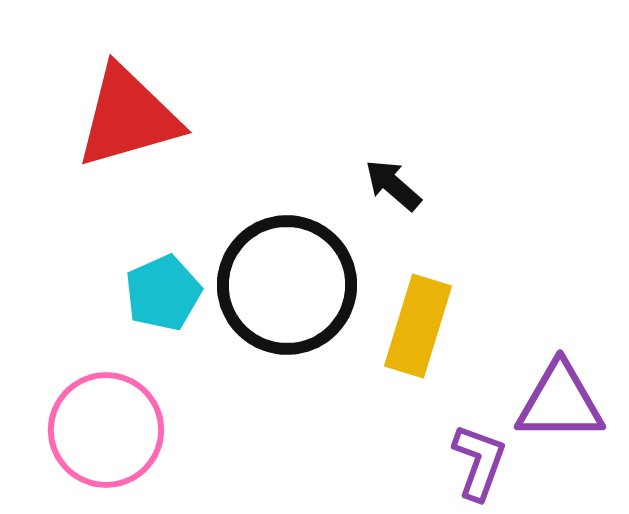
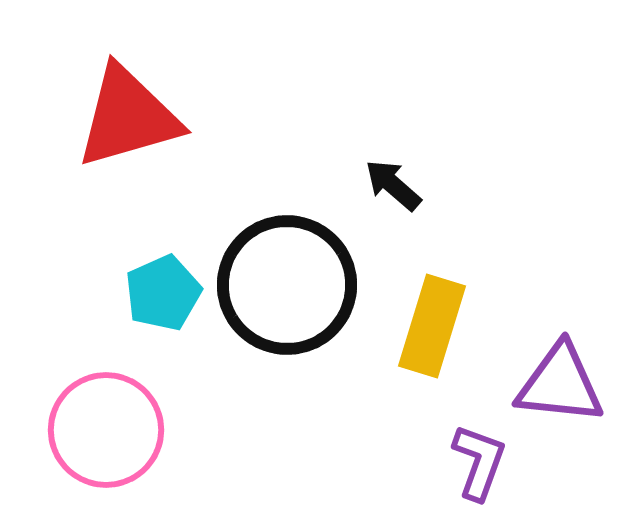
yellow rectangle: moved 14 px right
purple triangle: moved 18 px up; rotated 6 degrees clockwise
